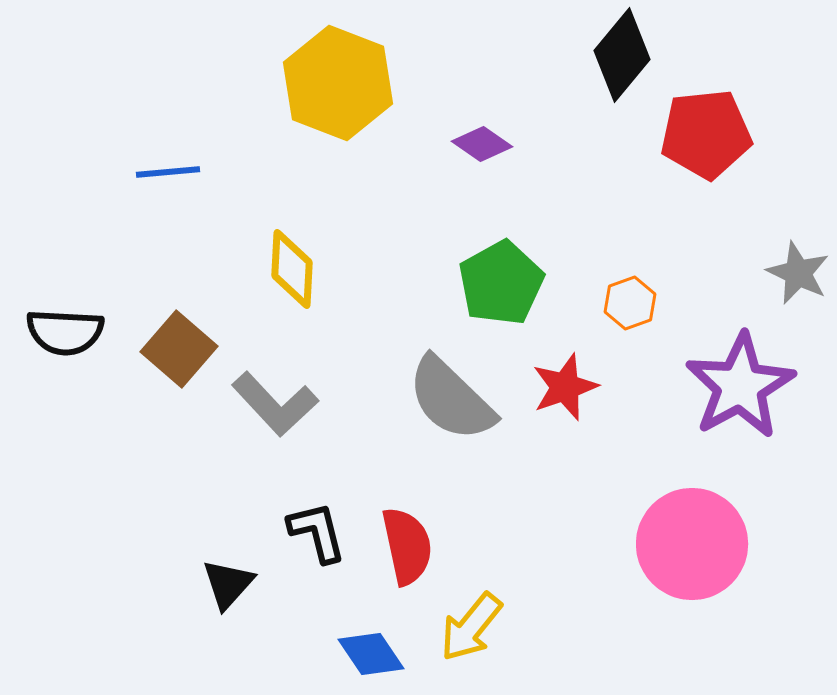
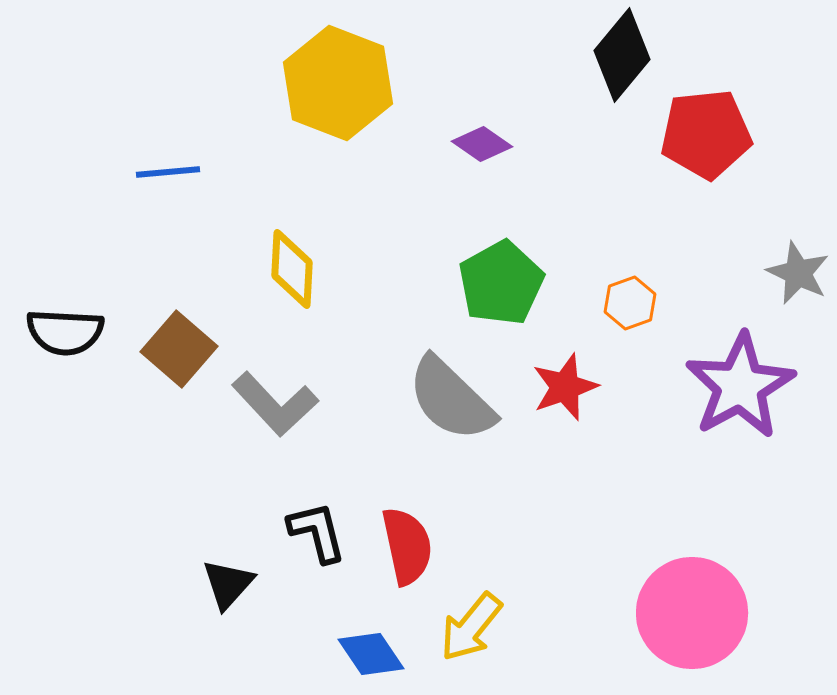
pink circle: moved 69 px down
